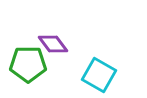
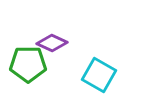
purple diamond: moved 1 px left, 1 px up; rotated 28 degrees counterclockwise
